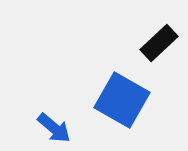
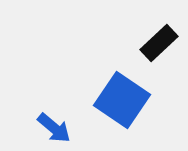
blue square: rotated 4 degrees clockwise
